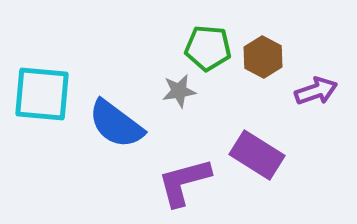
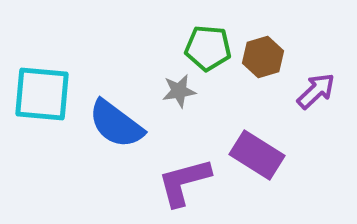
brown hexagon: rotated 15 degrees clockwise
purple arrow: rotated 24 degrees counterclockwise
